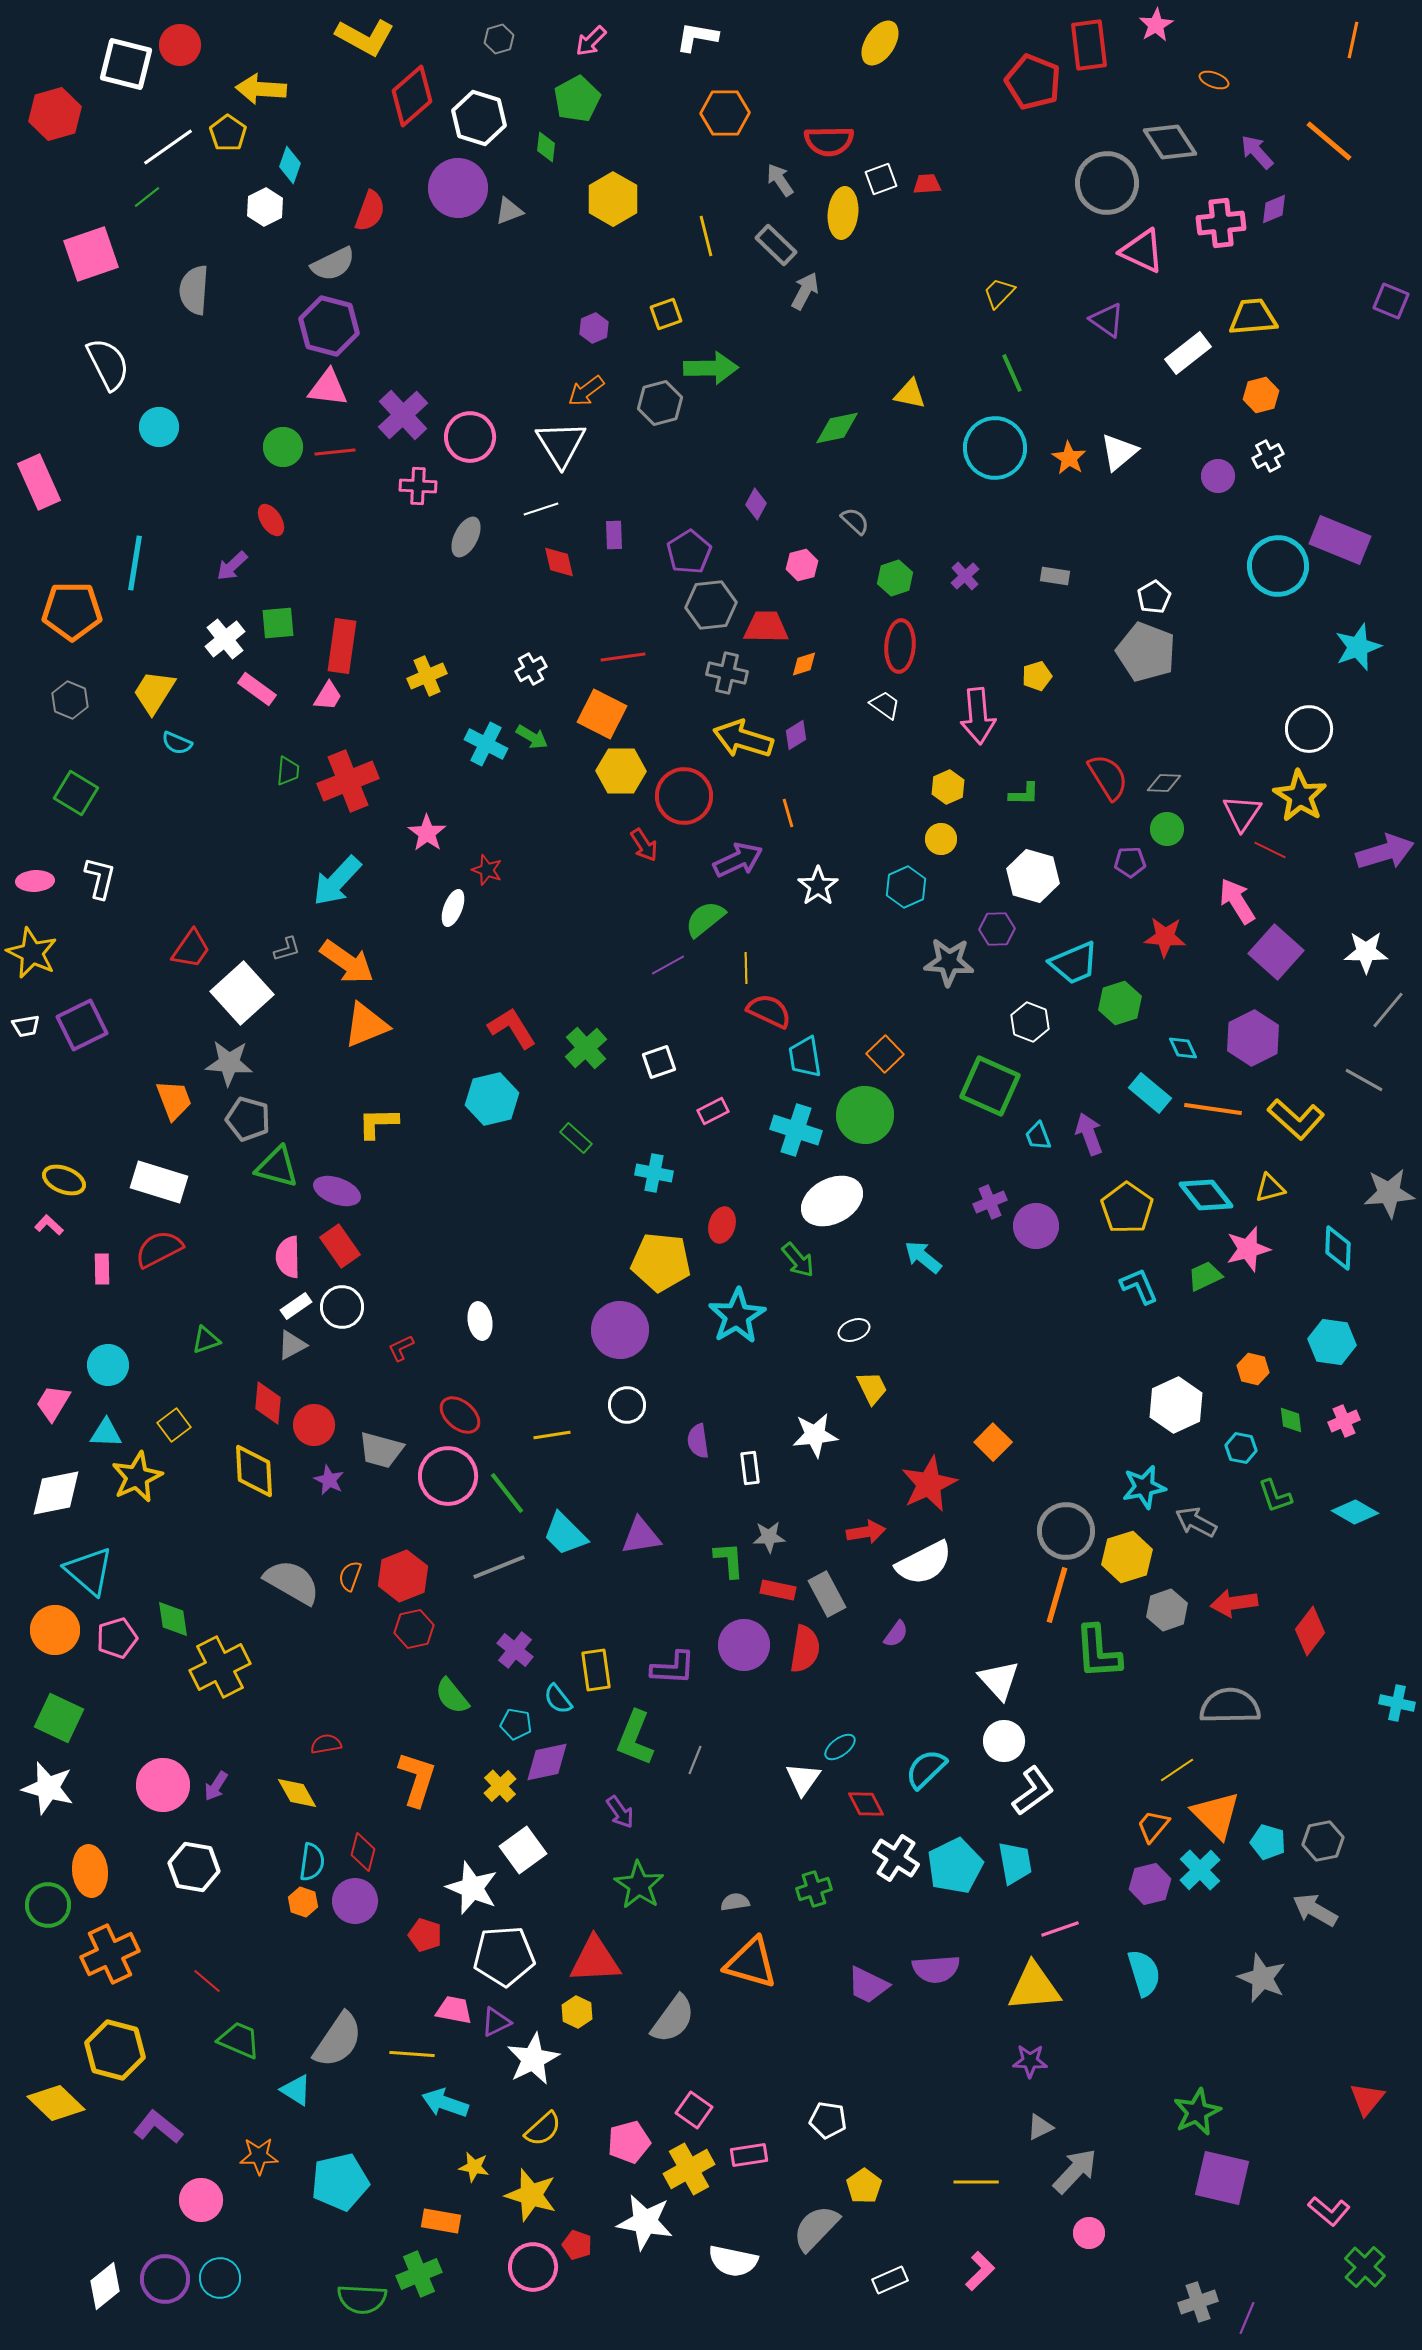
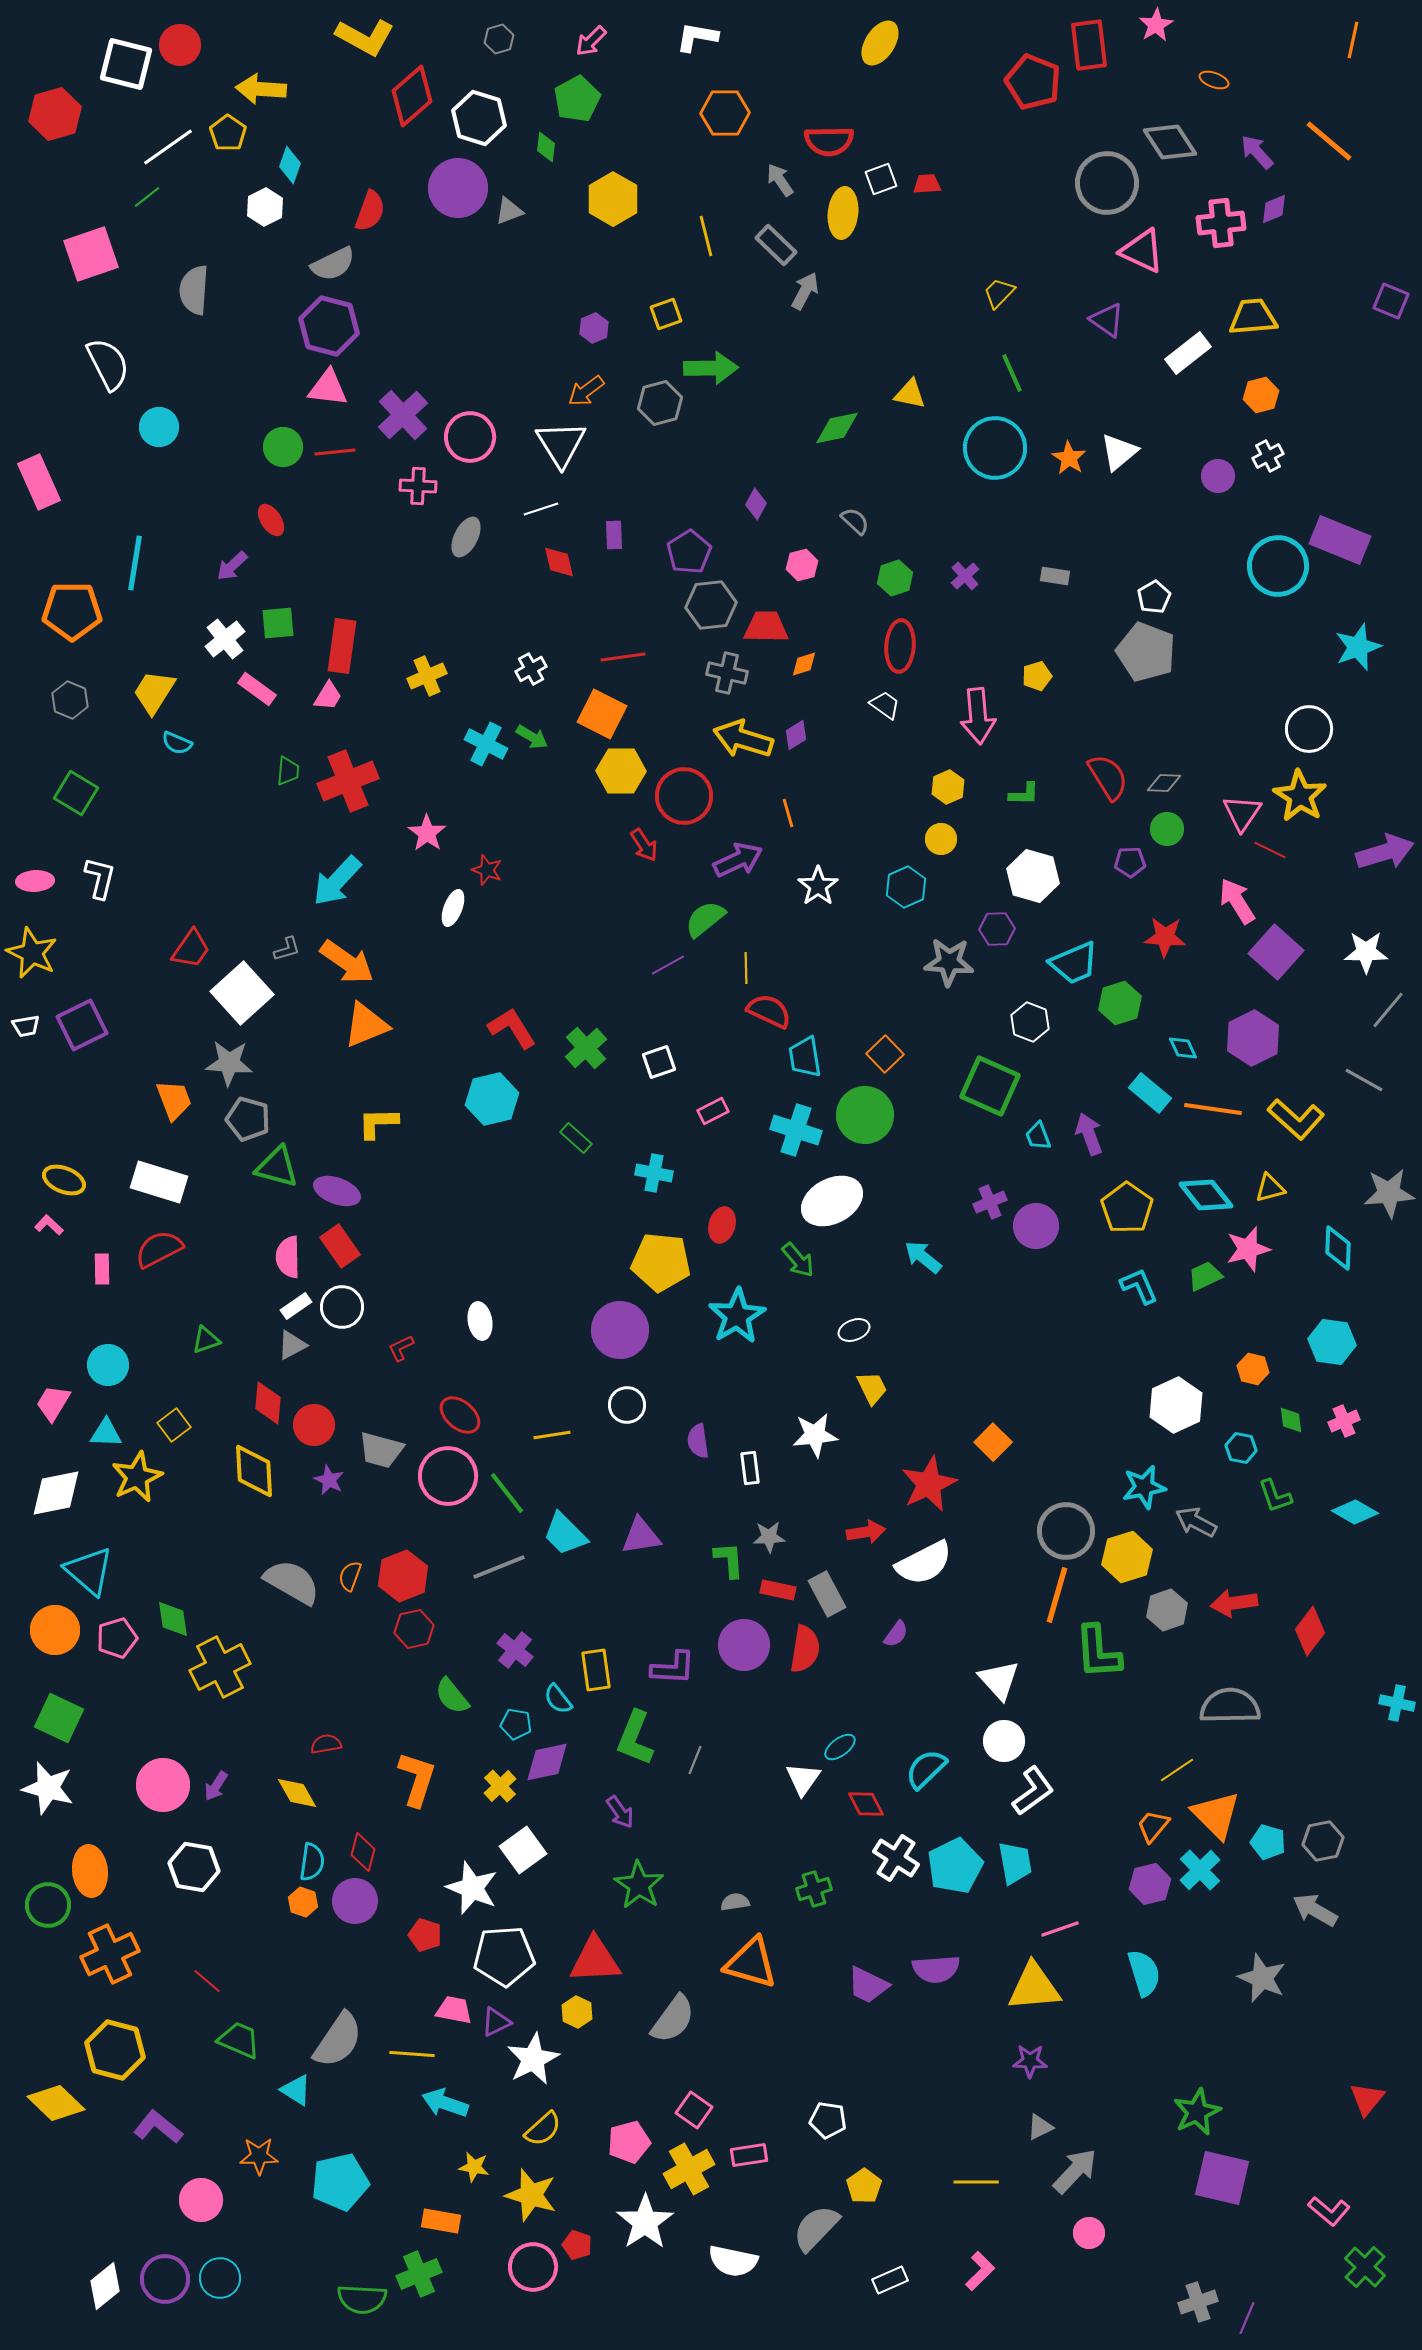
white star at (645, 2222): rotated 28 degrees clockwise
